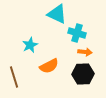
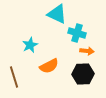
orange arrow: moved 2 px right, 1 px up
